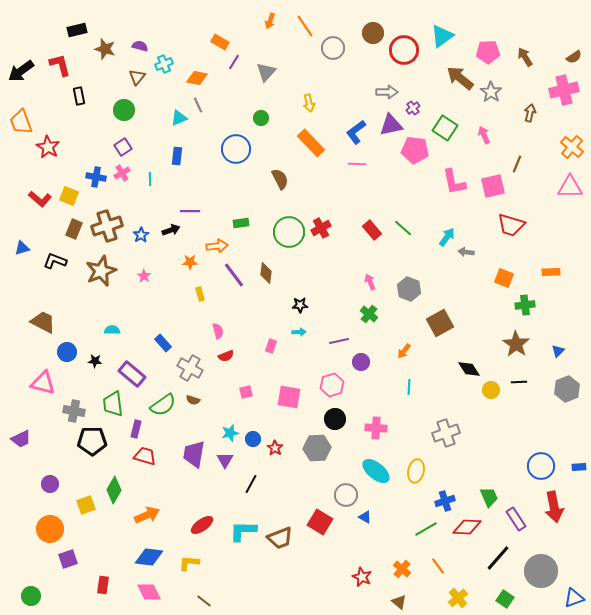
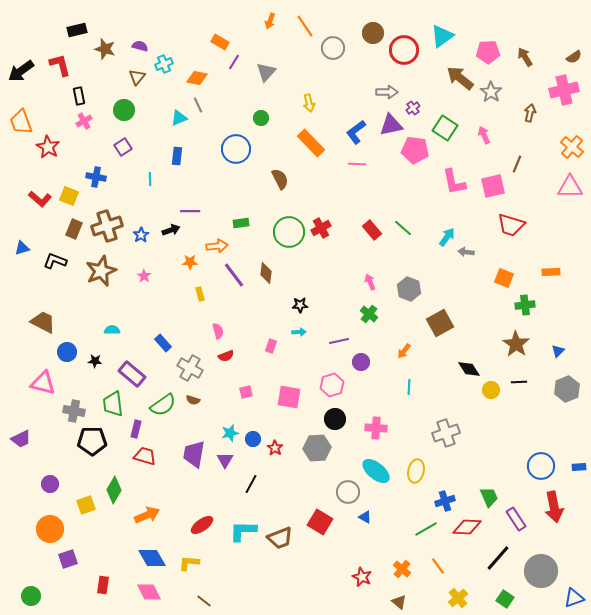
pink cross at (122, 173): moved 38 px left, 52 px up
gray circle at (346, 495): moved 2 px right, 3 px up
blue diamond at (149, 557): moved 3 px right, 1 px down; rotated 52 degrees clockwise
